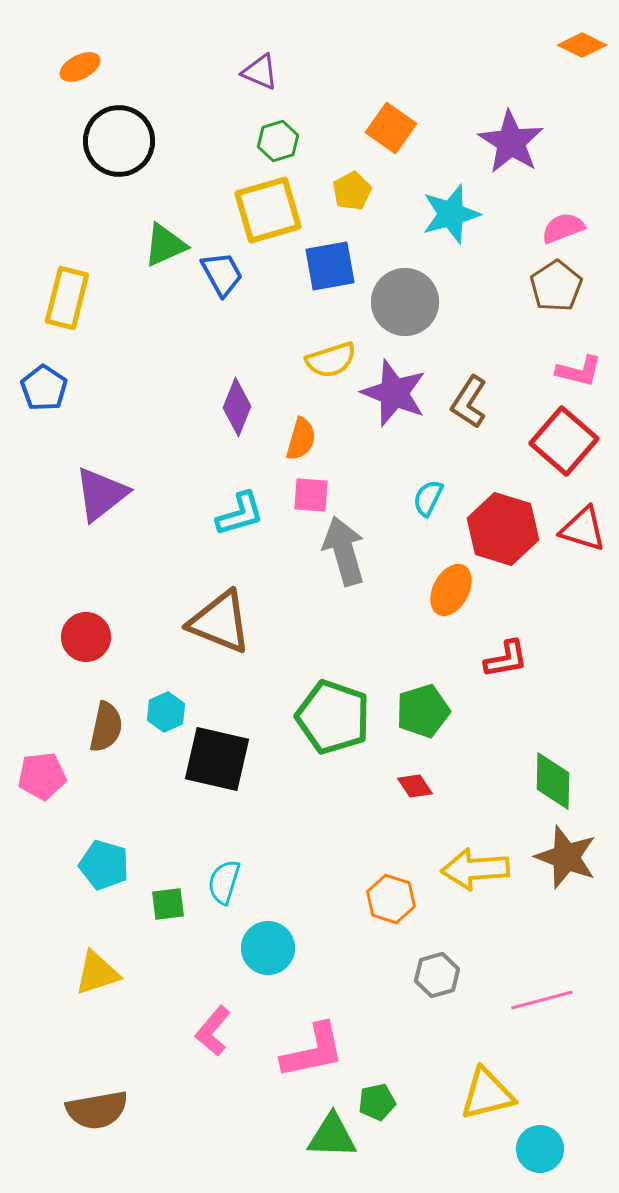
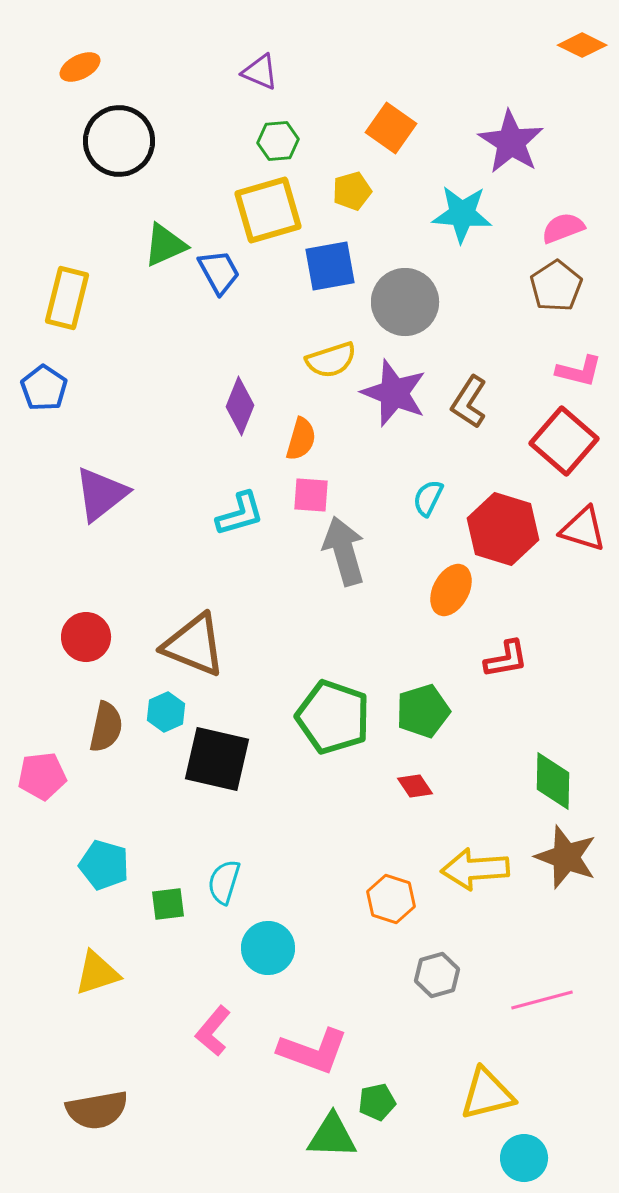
green hexagon at (278, 141): rotated 12 degrees clockwise
yellow pentagon at (352, 191): rotated 12 degrees clockwise
cyan star at (451, 214): moved 11 px right; rotated 20 degrees clockwise
blue trapezoid at (222, 274): moved 3 px left, 2 px up
purple diamond at (237, 407): moved 3 px right, 1 px up
brown triangle at (220, 622): moved 26 px left, 23 px down
pink L-shape at (313, 1051): rotated 32 degrees clockwise
cyan circle at (540, 1149): moved 16 px left, 9 px down
